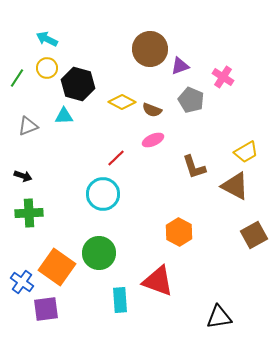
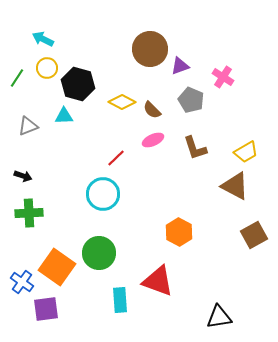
cyan arrow: moved 4 px left
brown semicircle: rotated 24 degrees clockwise
brown L-shape: moved 1 px right, 19 px up
